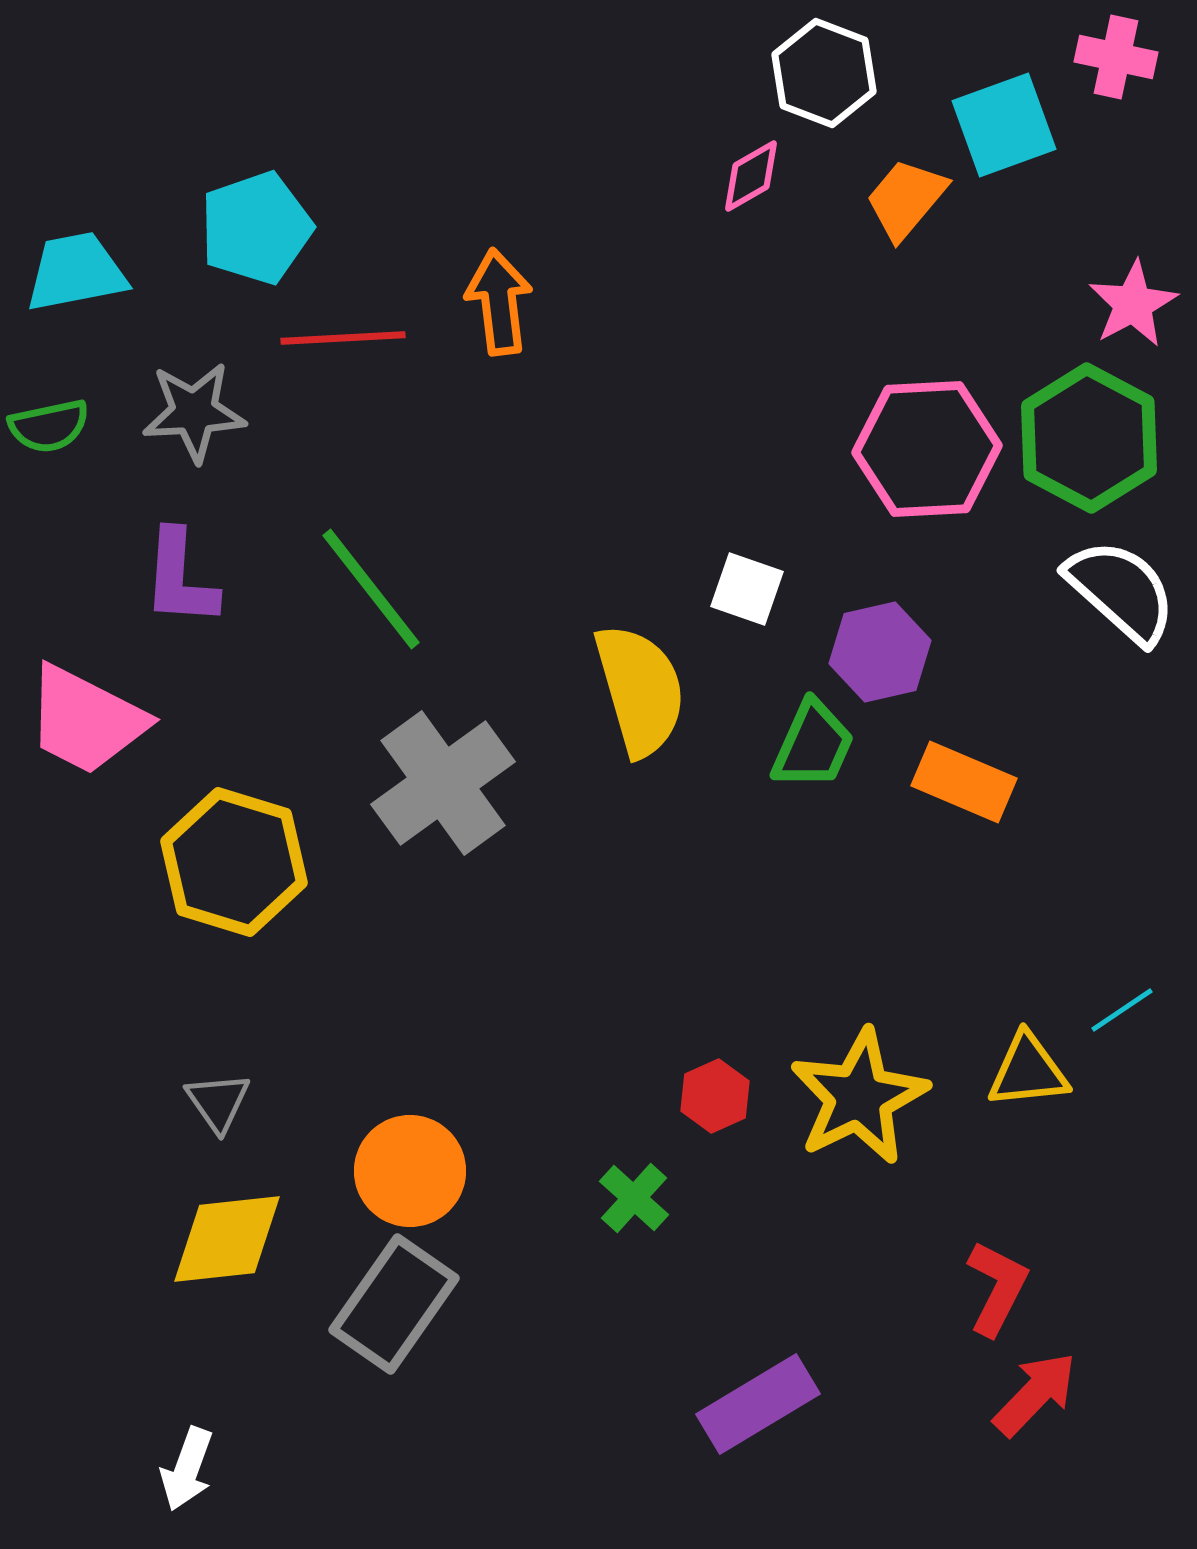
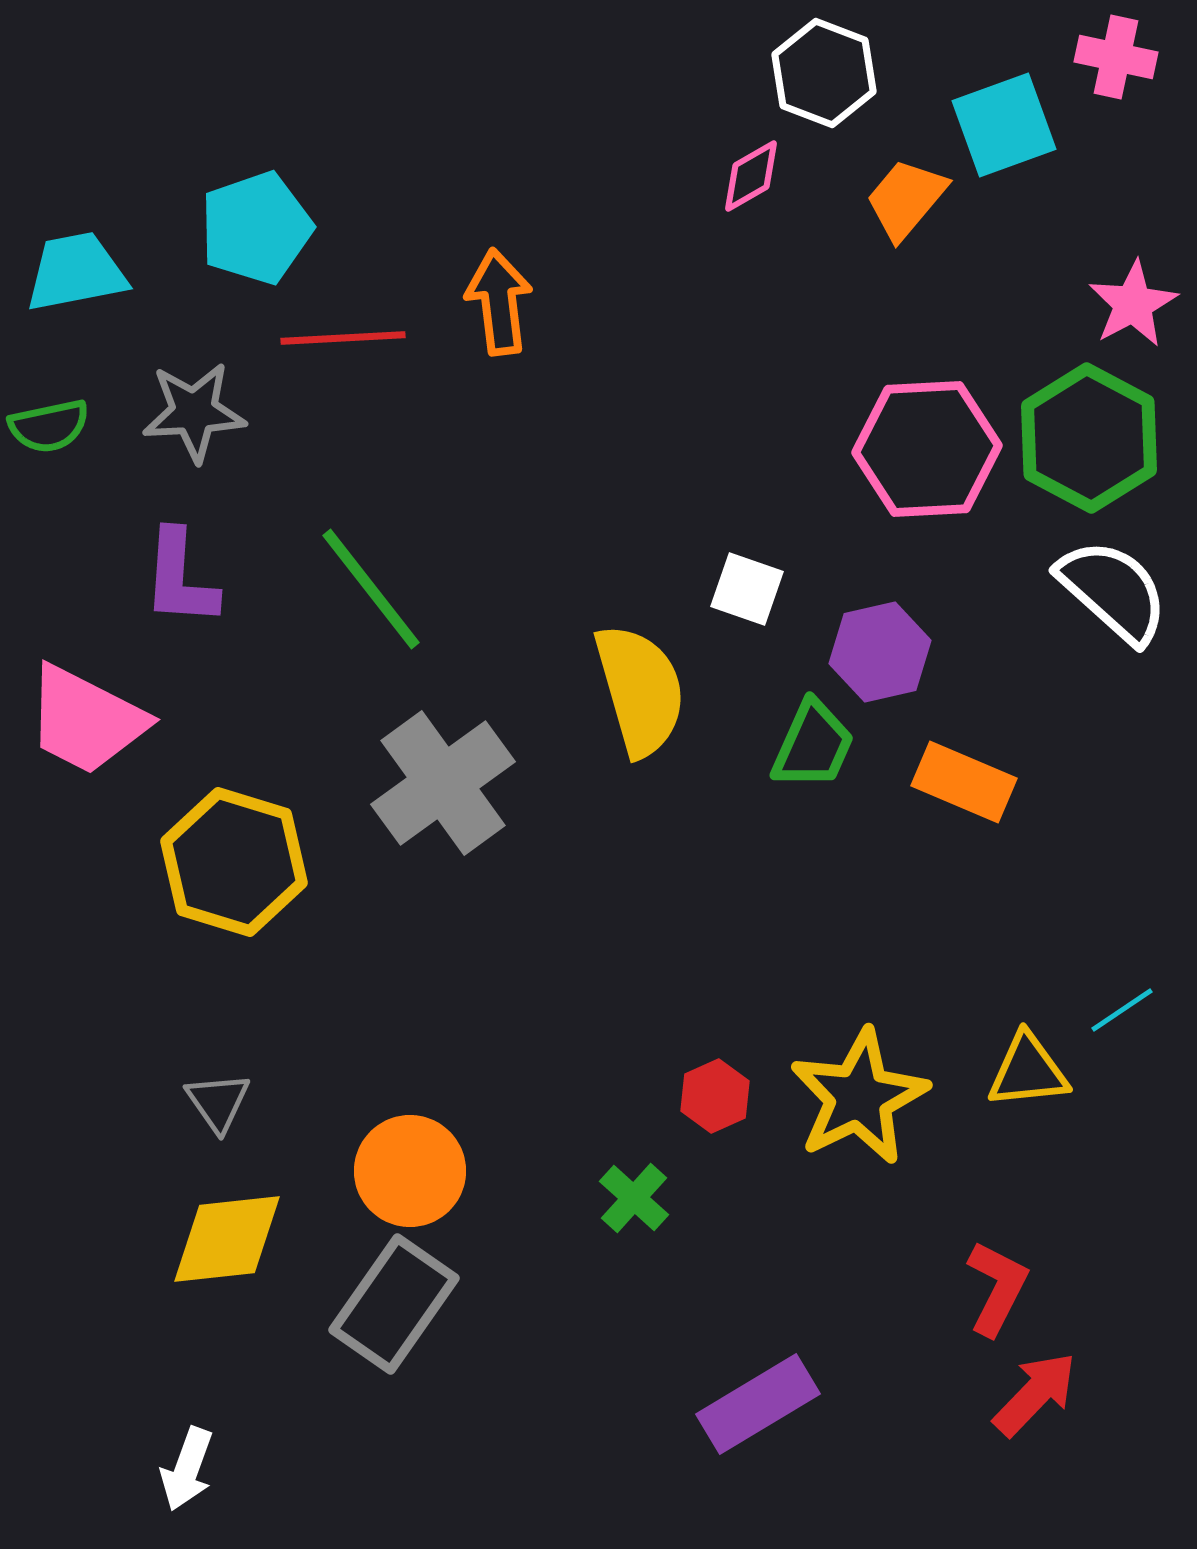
white semicircle: moved 8 px left
